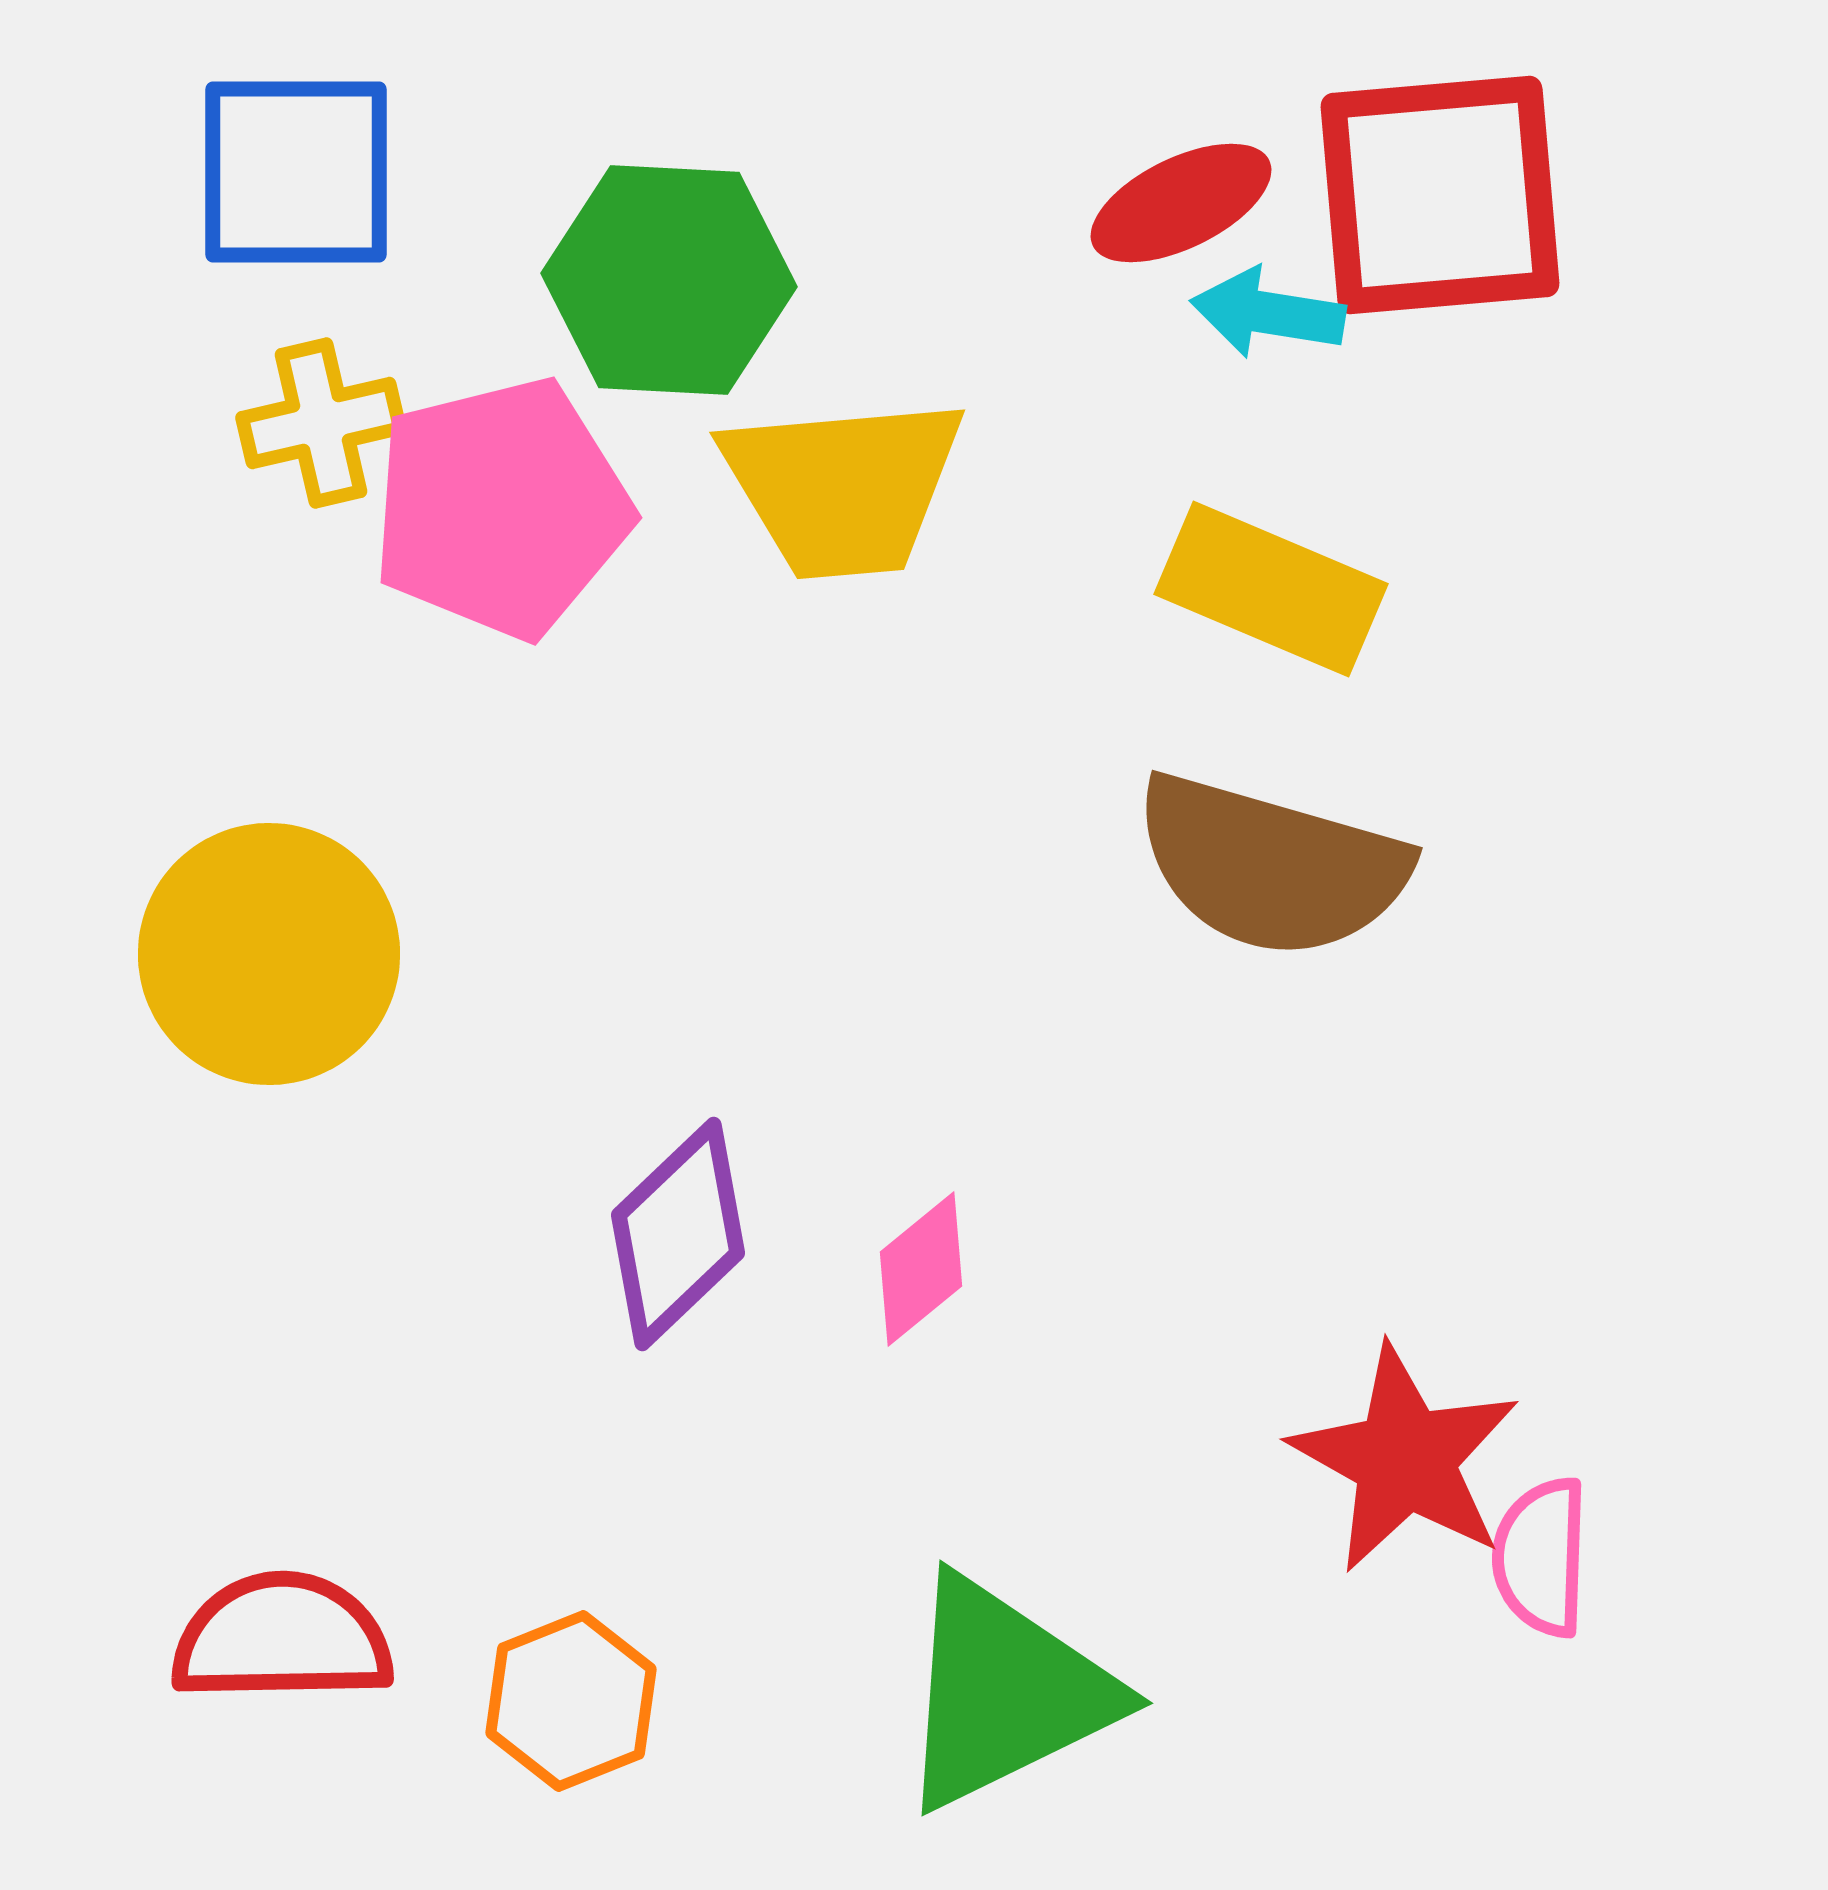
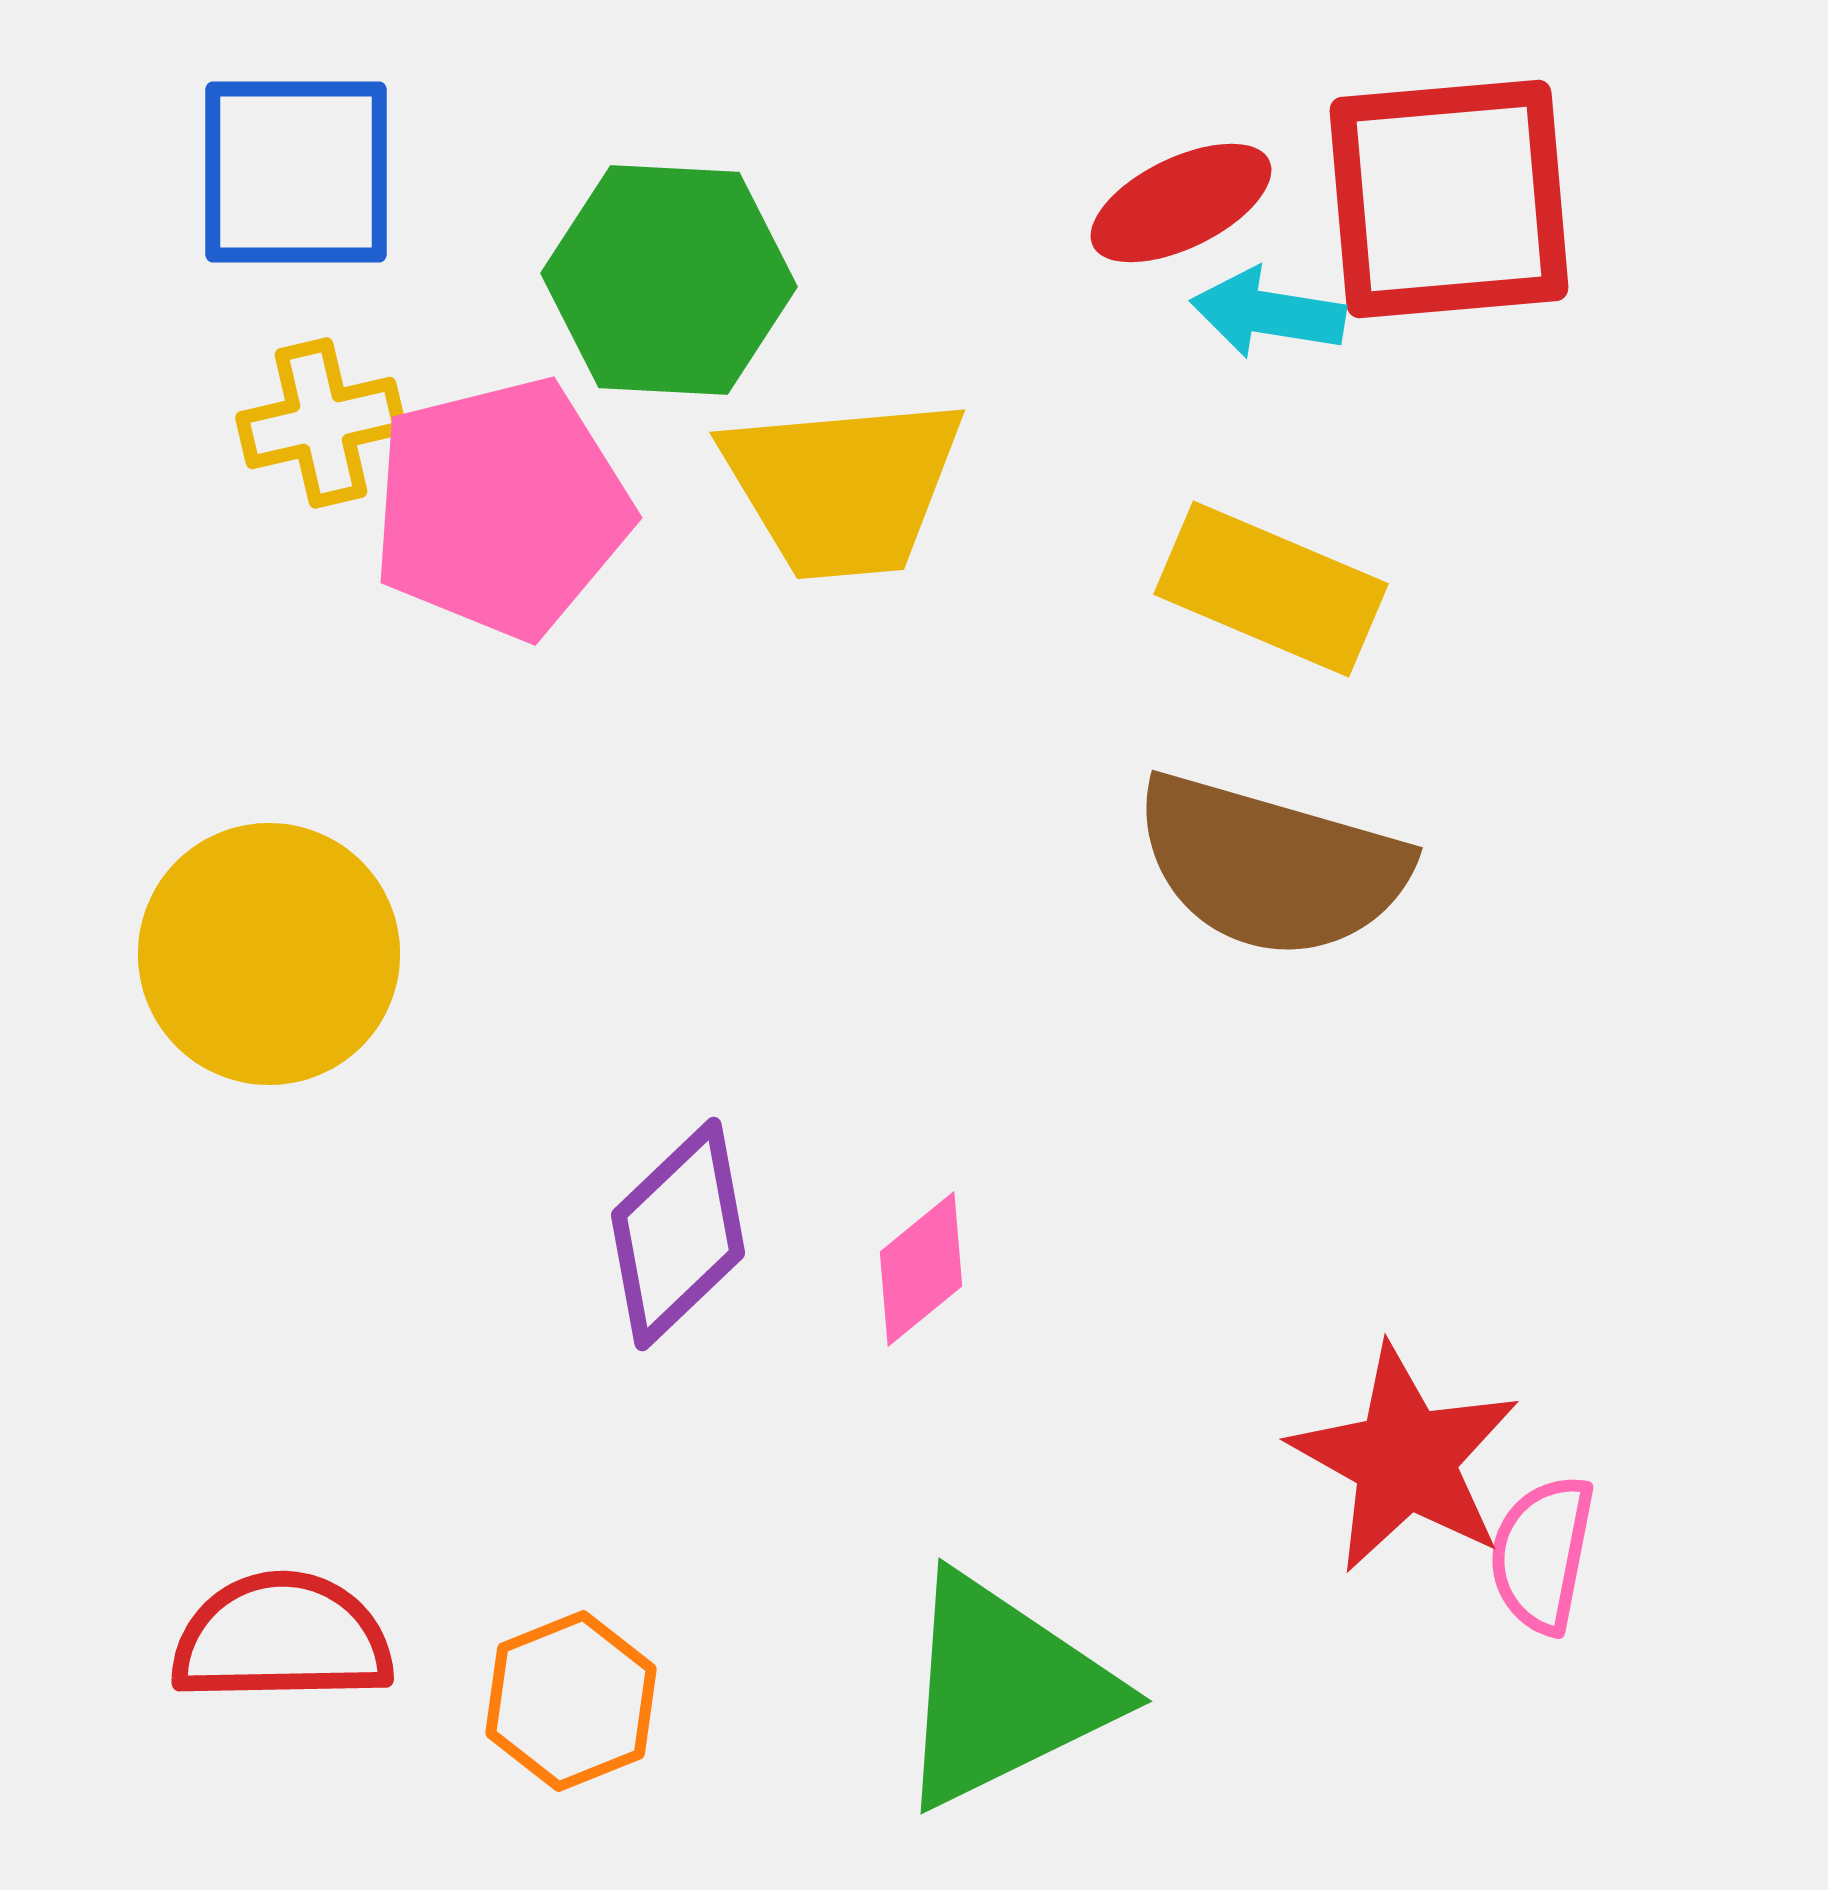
red square: moved 9 px right, 4 px down
pink semicircle: moved 1 px right, 3 px up; rotated 9 degrees clockwise
green triangle: moved 1 px left, 2 px up
